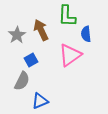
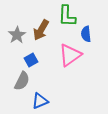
brown arrow: rotated 125 degrees counterclockwise
